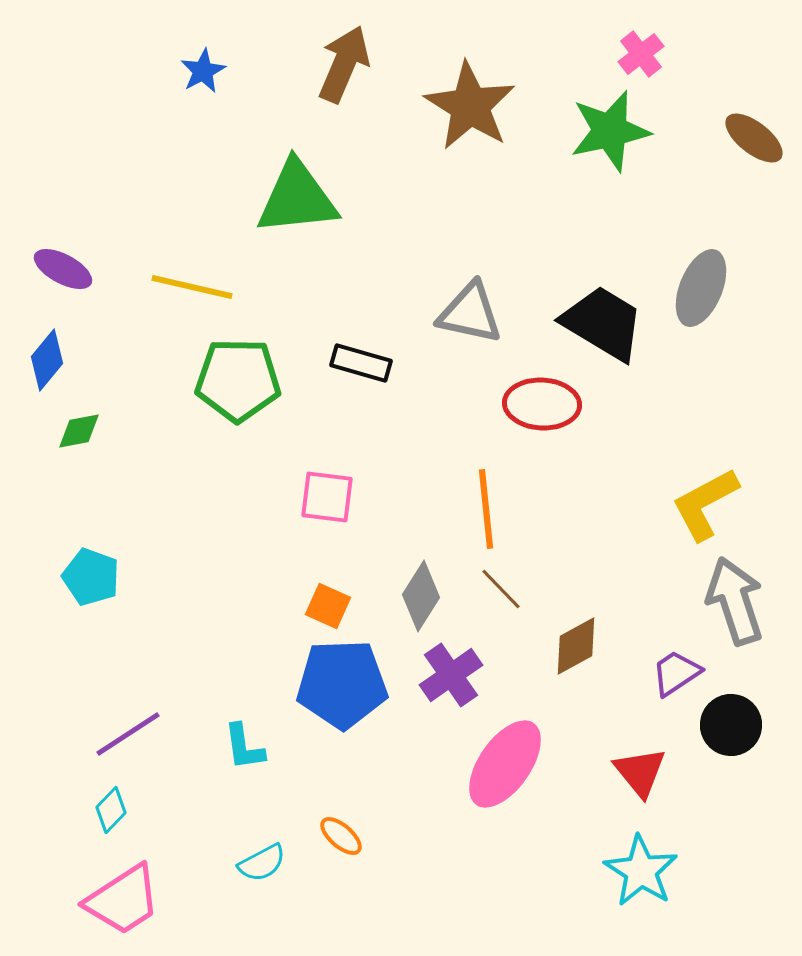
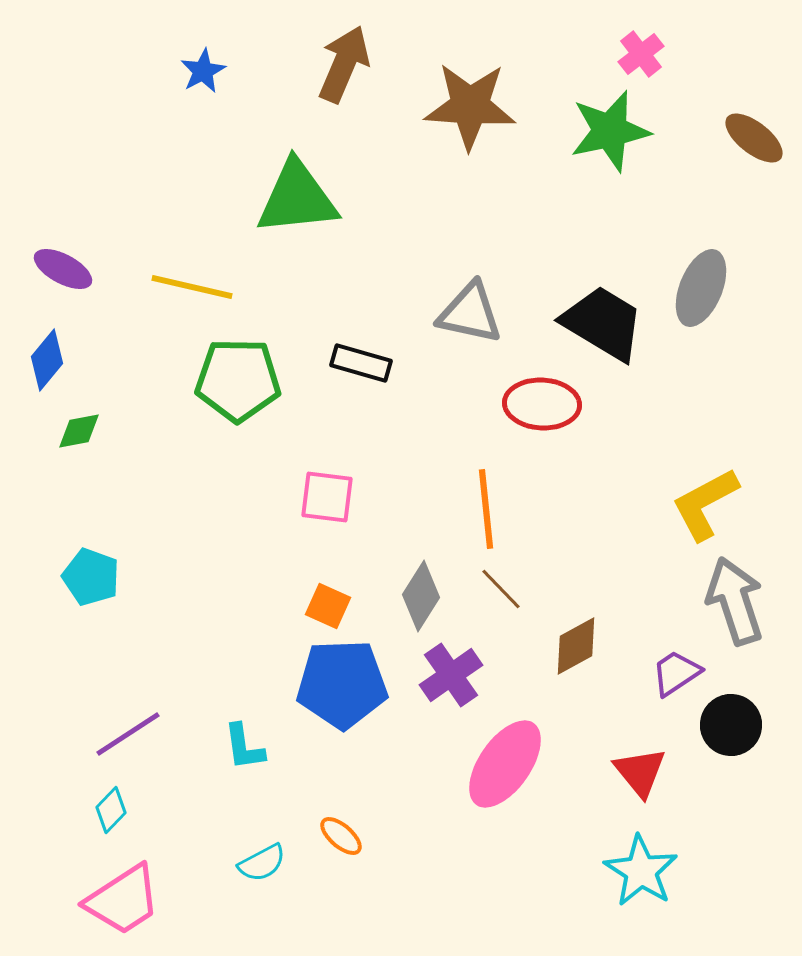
brown star: rotated 28 degrees counterclockwise
